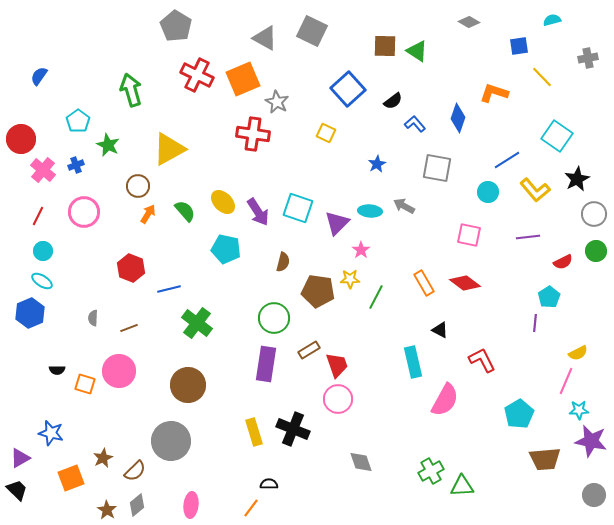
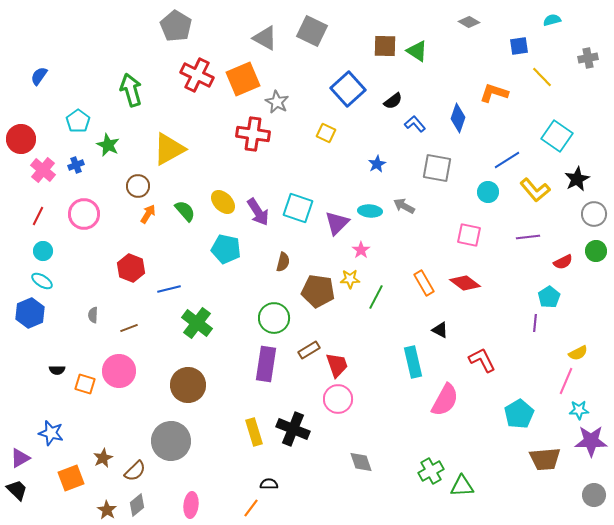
pink circle at (84, 212): moved 2 px down
gray semicircle at (93, 318): moved 3 px up
purple star at (591, 441): rotated 12 degrees counterclockwise
